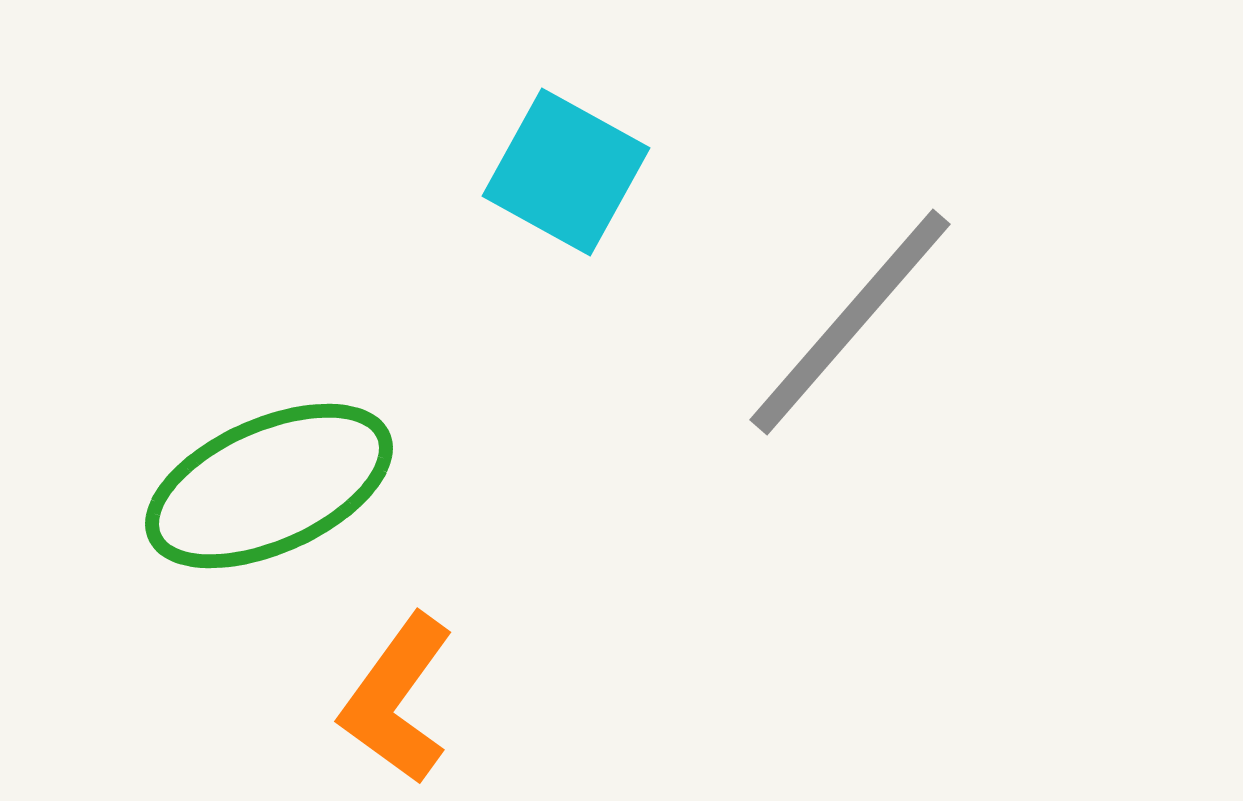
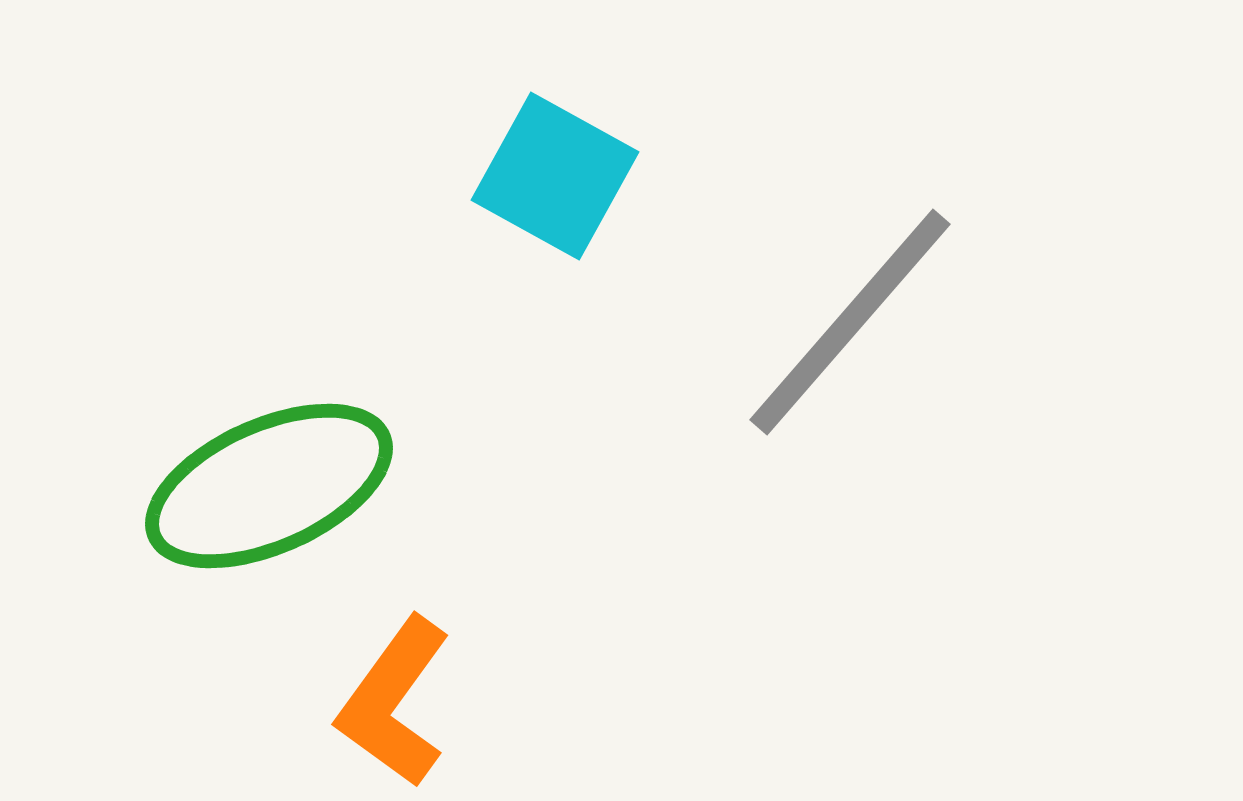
cyan square: moved 11 px left, 4 px down
orange L-shape: moved 3 px left, 3 px down
